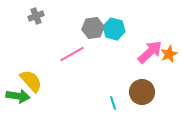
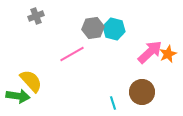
orange star: moved 1 px left
